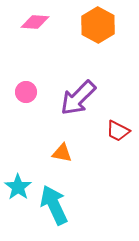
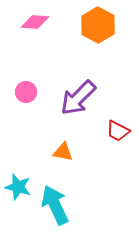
orange triangle: moved 1 px right, 1 px up
cyan star: rotated 20 degrees counterclockwise
cyan arrow: moved 1 px right
